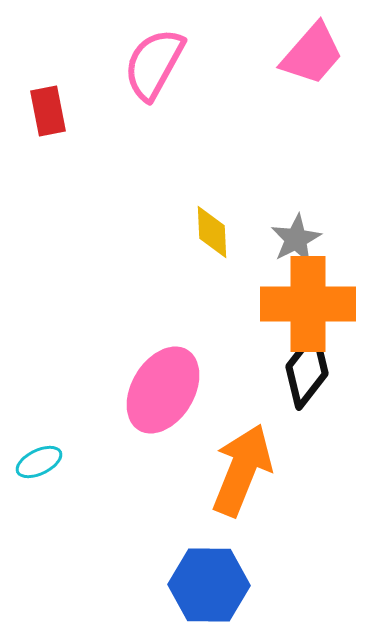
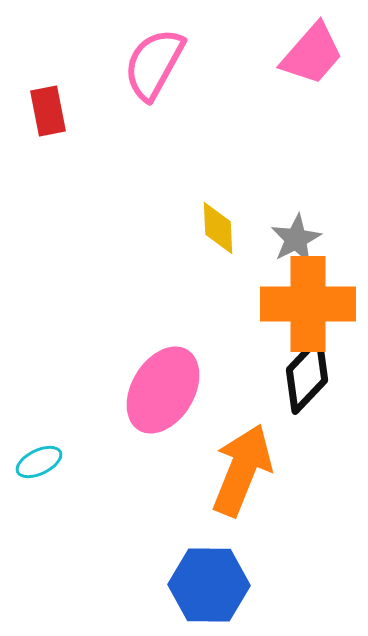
yellow diamond: moved 6 px right, 4 px up
black diamond: moved 5 px down; rotated 6 degrees clockwise
